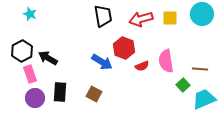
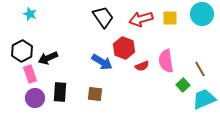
black trapezoid: moved 1 px down; rotated 25 degrees counterclockwise
black arrow: rotated 54 degrees counterclockwise
brown line: rotated 56 degrees clockwise
brown square: moved 1 px right; rotated 21 degrees counterclockwise
